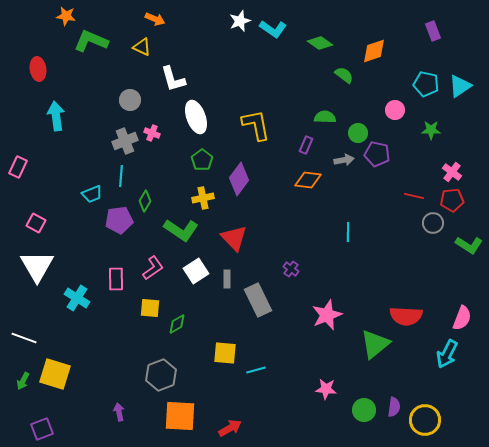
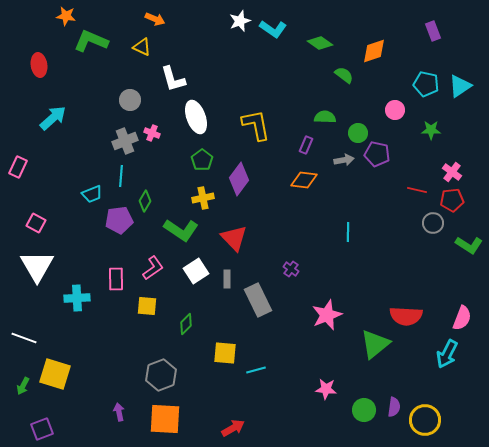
red ellipse at (38, 69): moved 1 px right, 4 px up
cyan arrow at (56, 116): moved 3 px left, 2 px down; rotated 56 degrees clockwise
orange diamond at (308, 180): moved 4 px left
red line at (414, 196): moved 3 px right, 6 px up
cyan cross at (77, 298): rotated 35 degrees counterclockwise
yellow square at (150, 308): moved 3 px left, 2 px up
green diamond at (177, 324): moved 9 px right; rotated 15 degrees counterclockwise
green arrow at (23, 381): moved 5 px down
orange square at (180, 416): moved 15 px left, 3 px down
red arrow at (230, 428): moved 3 px right
